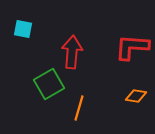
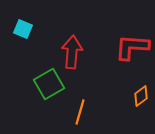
cyan square: rotated 12 degrees clockwise
orange diamond: moved 5 px right; rotated 45 degrees counterclockwise
orange line: moved 1 px right, 4 px down
